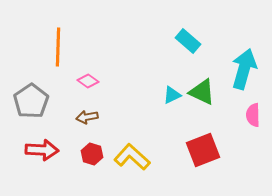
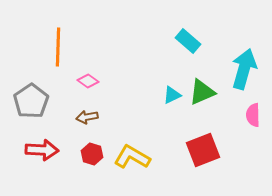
green triangle: rotated 48 degrees counterclockwise
yellow L-shape: rotated 12 degrees counterclockwise
